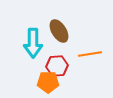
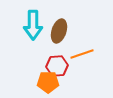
brown ellipse: rotated 50 degrees clockwise
cyan arrow: moved 18 px up
orange line: moved 8 px left; rotated 10 degrees counterclockwise
